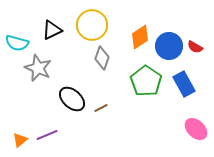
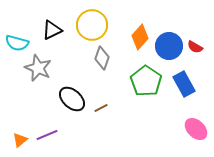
orange diamond: rotated 15 degrees counterclockwise
